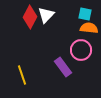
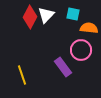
cyan square: moved 12 px left
